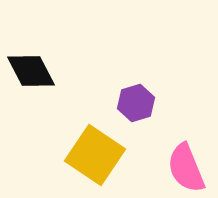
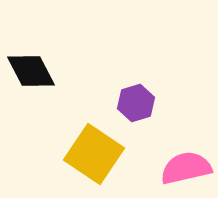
yellow square: moved 1 px left, 1 px up
pink semicircle: rotated 99 degrees clockwise
